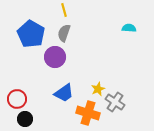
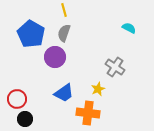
cyan semicircle: rotated 24 degrees clockwise
gray cross: moved 35 px up
orange cross: rotated 10 degrees counterclockwise
